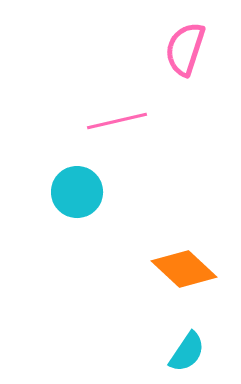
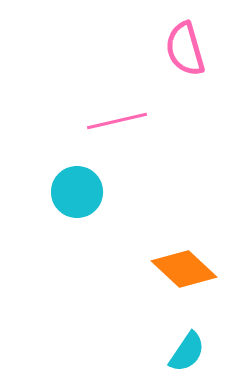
pink semicircle: rotated 34 degrees counterclockwise
